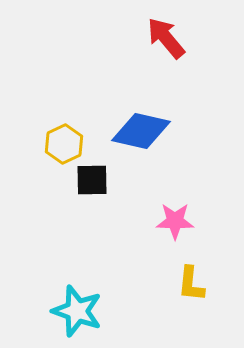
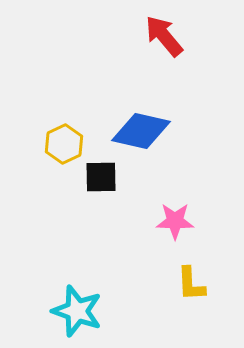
red arrow: moved 2 px left, 2 px up
black square: moved 9 px right, 3 px up
yellow L-shape: rotated 9 degrees counterclockwise
